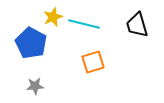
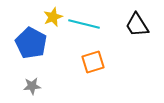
black trapezoid: rotated 16 degrees counterclockwise
gray star: moved 3 px left
